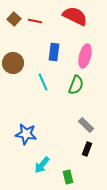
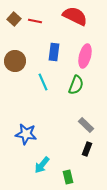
brown circle: moved 2 px right, 2 px up
